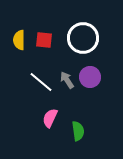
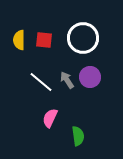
green semicircle: moved 5 px down
